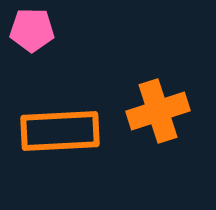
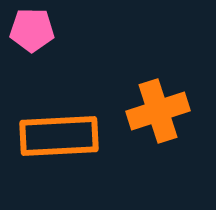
orange rectangle: moved 1 px left, 5 px down
